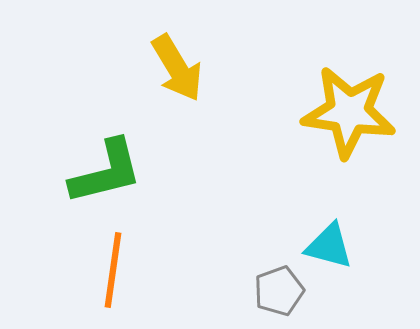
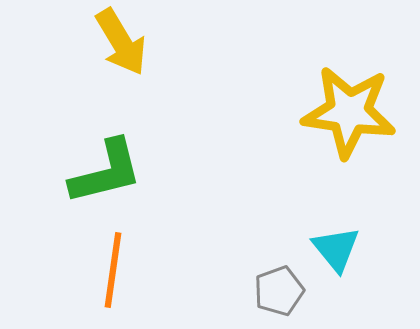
yellow arrow: moved 56 px left, 26 px up
cyan triangle: moved 7 px right, 3 px down; rotated 36 degrees clockwise
